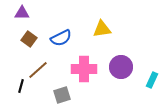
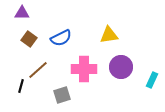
yellow triangle: moved 7 px right, 6 px down
